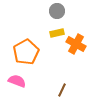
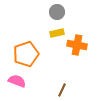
gray circle: moved 1 px down
orange cross: moved 1 px right, 1 px down; rotated 18 degrees counterclockwise
orange pentagon: moved 2 px down; rotated 10 degrees clockwise
